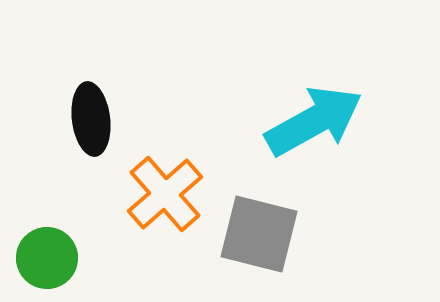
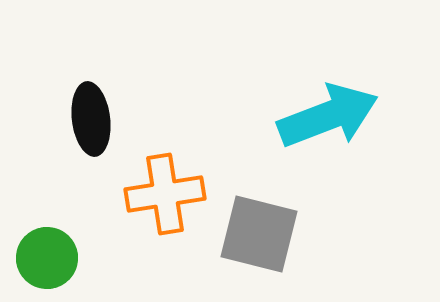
cyan arrow: moved 14 px right, 5 px up; rotated 8 degrees clockwise
orange cross: rotated 32 degrees clockwise
